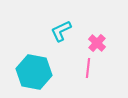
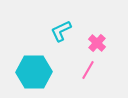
pink line: moved 2 px down; rotated 24 degrees clockwise
cyan hexagon: rotated 12 degrees counterclockwise
